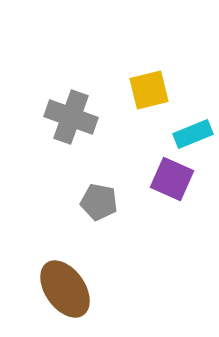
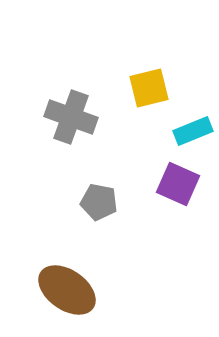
yellow square: moved 2 px up
cyan rectangle: moved 3 px up
purple square: moved 6 px right, 5 px down
brown ellipse: moved 2 px right, 1 px down; rotated 20 degrees counterclockwise
